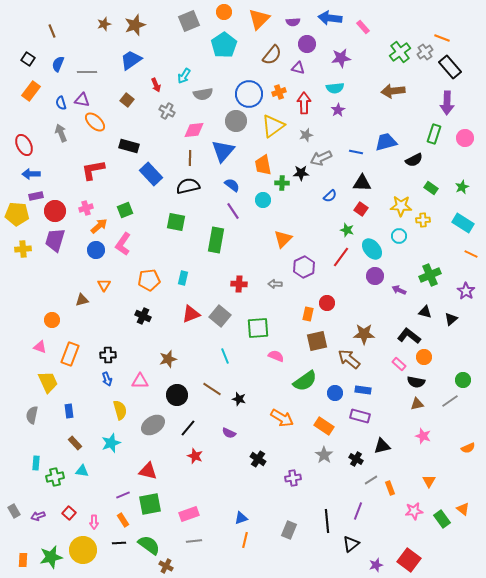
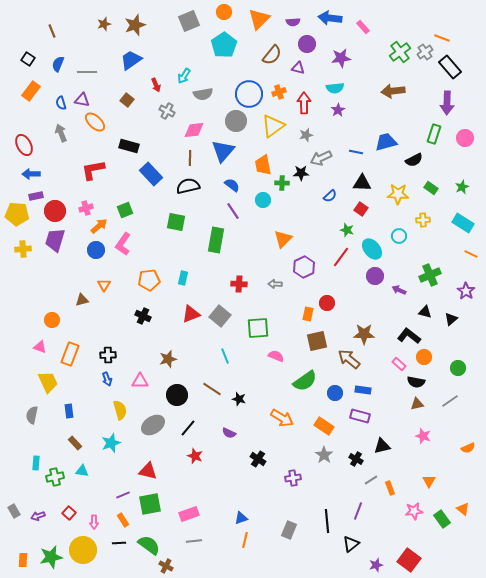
yellow star at (401, 206): moved 3 px left, 12 px up
green circle at (463, 380): moved 5 px left, 12 px up
